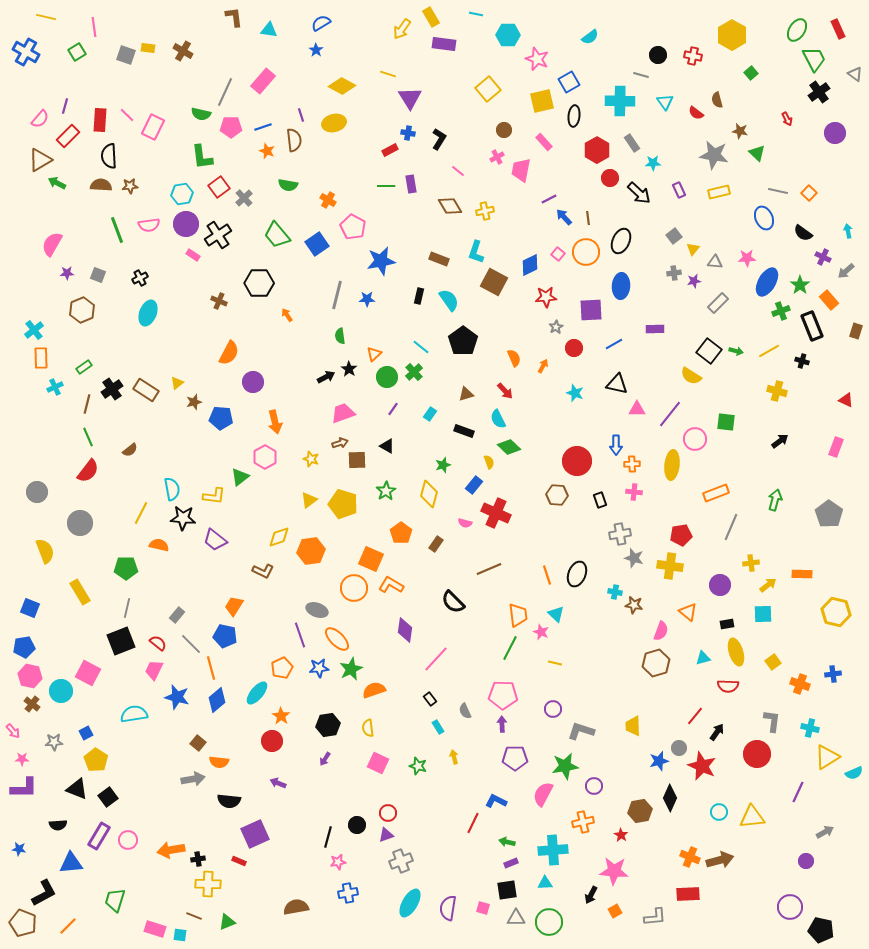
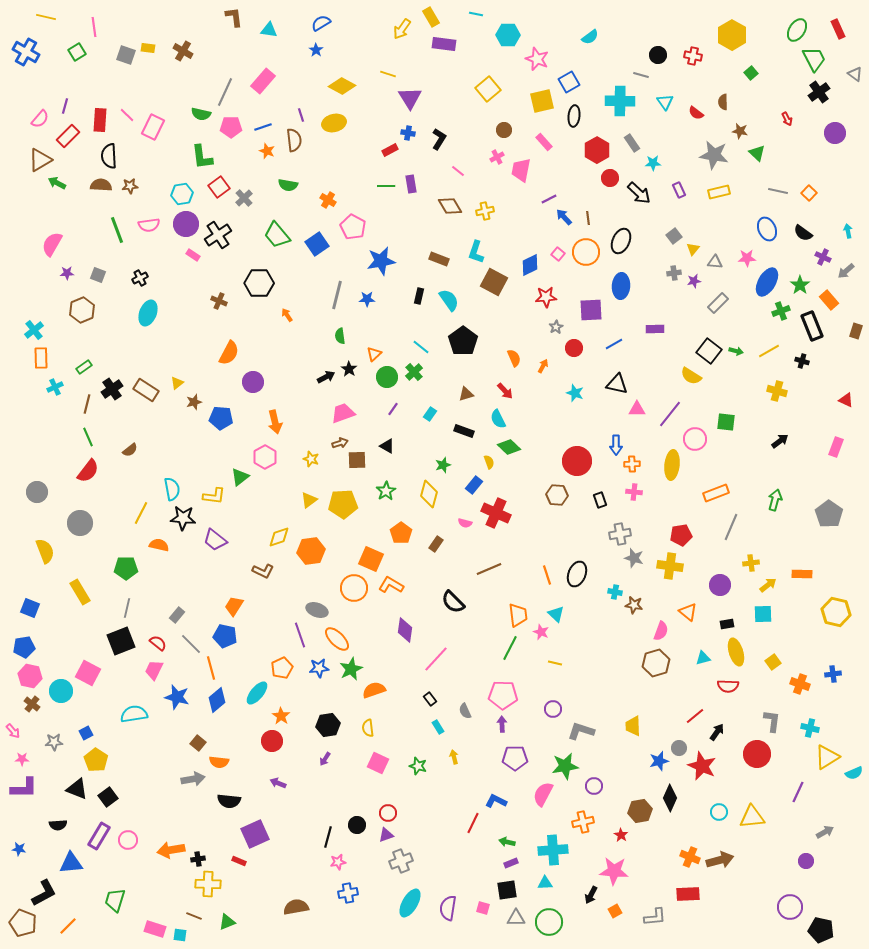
brown semicircle at (717, 100): moved 6 px right, 2 px down; rotated 14 degrees clockwise
blue ellipse at (764, 218): moved 3 px right, 11 px down
yellow pentagon at (343, 504): rotated 20 degrees counterclockwise
red line at (695, 716): rotated 12 degrees clockwise
